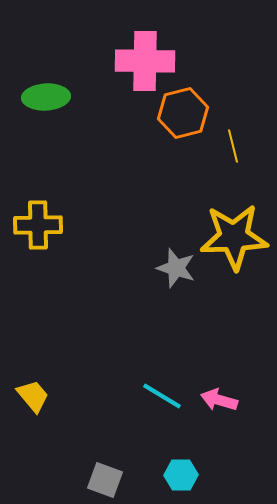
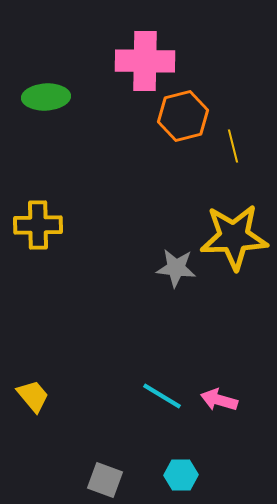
orange hexagon: moved 3 px down
gray star: rotated 12 degrees counterclockwise
